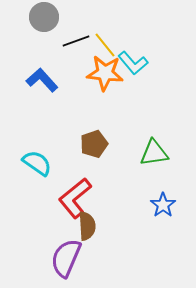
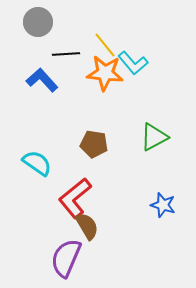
gray circle: moved 6 px left, 5 px down
black line: moved 10 px left, 13 px down; rotated 16 degrees clockwise
brown pentagon: rotated 28 degrees clockwise
green triangle: moved 16 px up; rotated 20 degrees counterclockwise
blue star: rotated 20 degrees counterclockwise
brown semicircle: rotated 28 degrees counterclockwise
